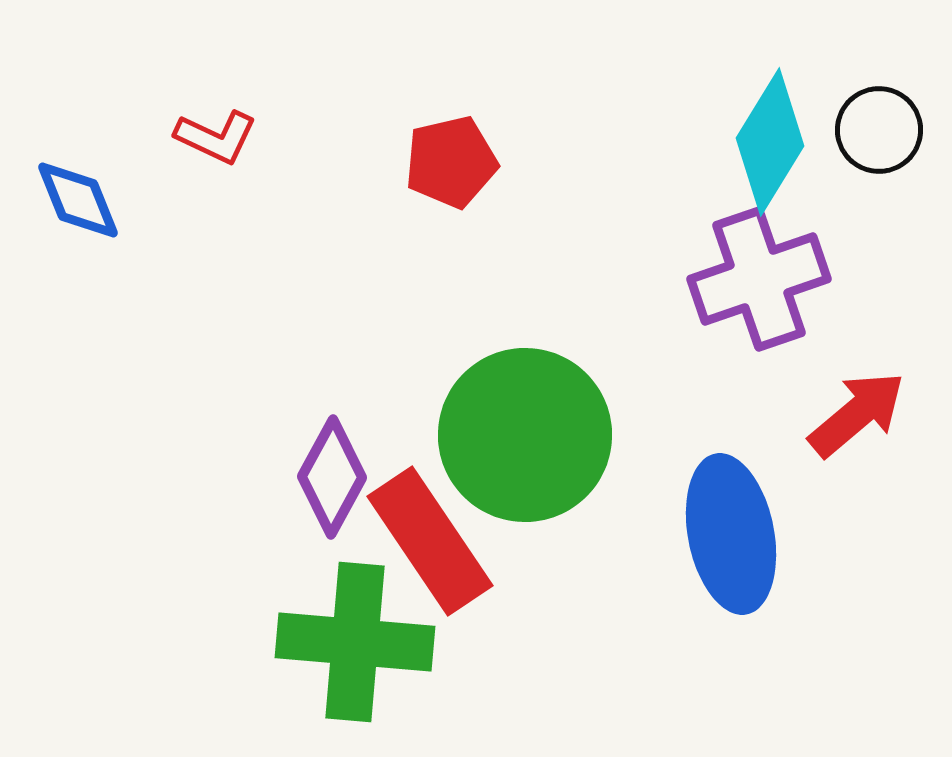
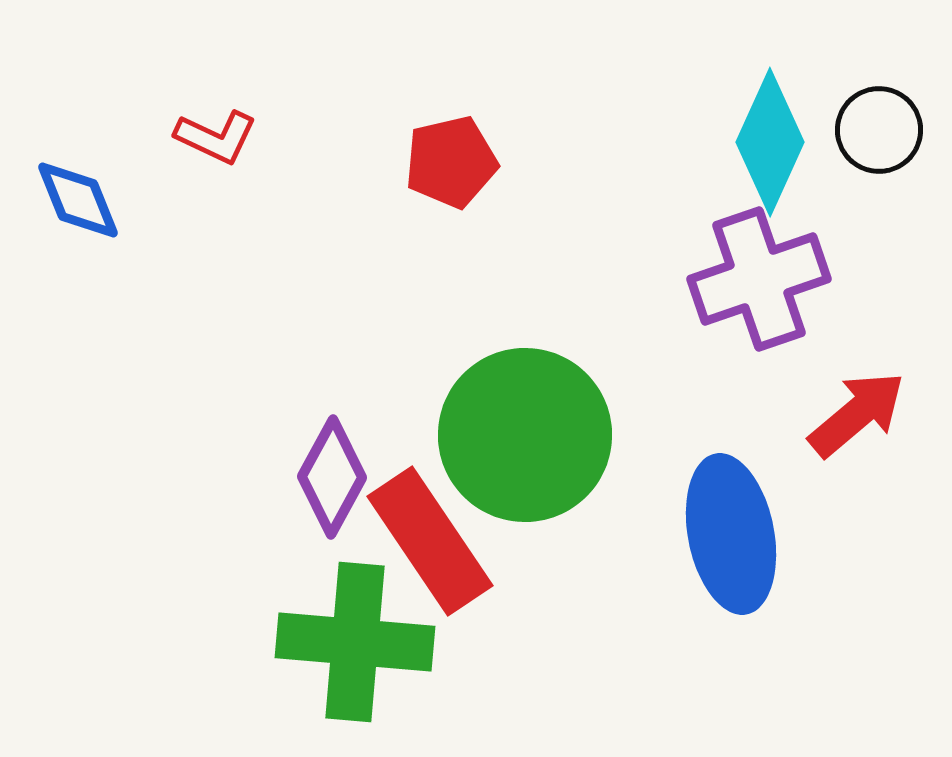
cyan diamond: rotated 7 degrees counterclockwise
